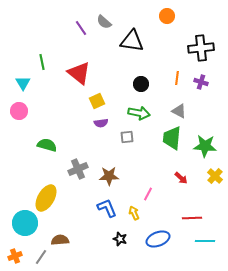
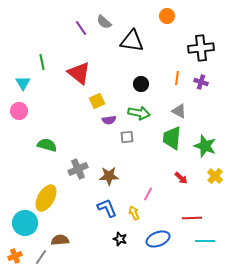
purple semicircle: moved 8 px right, 3 px up
green star: rotated 15 degrees clockwise
